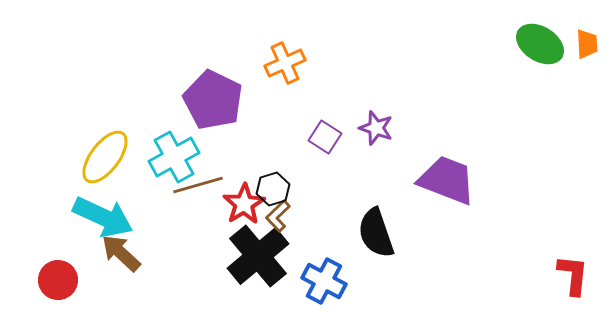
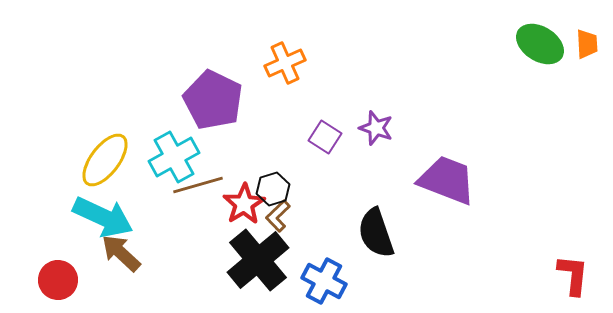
yellow ellipse: moved 3 px down
black cross: moved 4 px down
